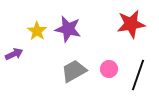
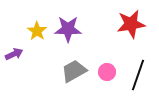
purple star: rotated 12 degrees counterclockwise
pink circle: moved 2 px left, 3 px down
